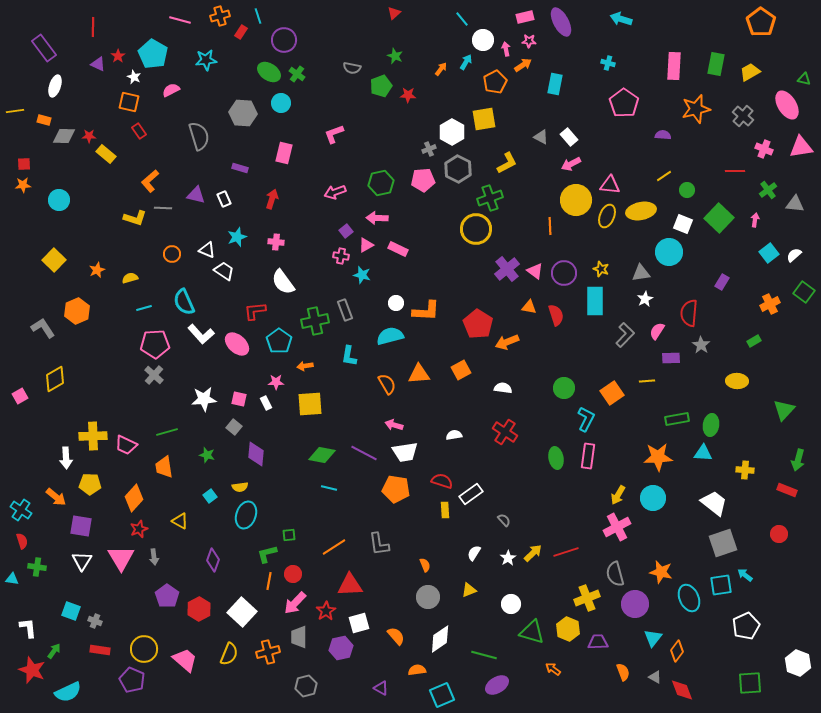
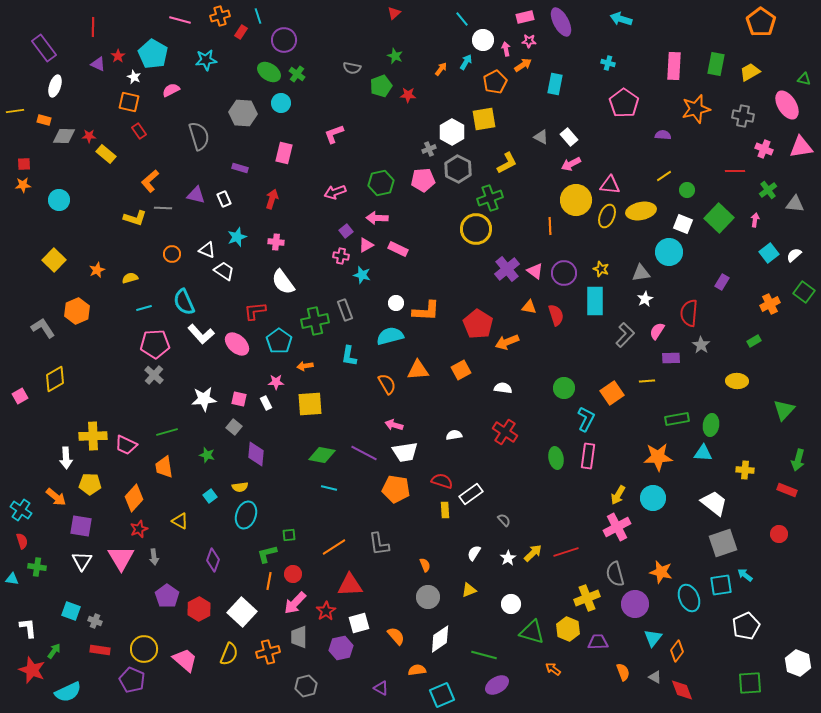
gray cross at (743, 116): rotated 30 degrees counterclockwise
orange triangle at (419, 374): moved 1 px left, 4 px up
